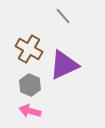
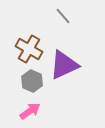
gray hexagon: moved 2 px right, 4 px up
pink arrow: rotated 130 degrees clockwise
